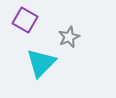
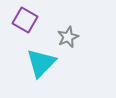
gray star: moved 1 px left
